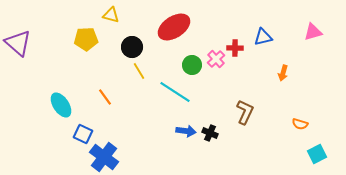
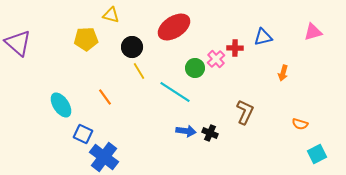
green circle: moved 3 px right, 3 px down
